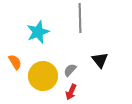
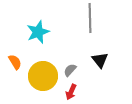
gray line: moved 10 px right
